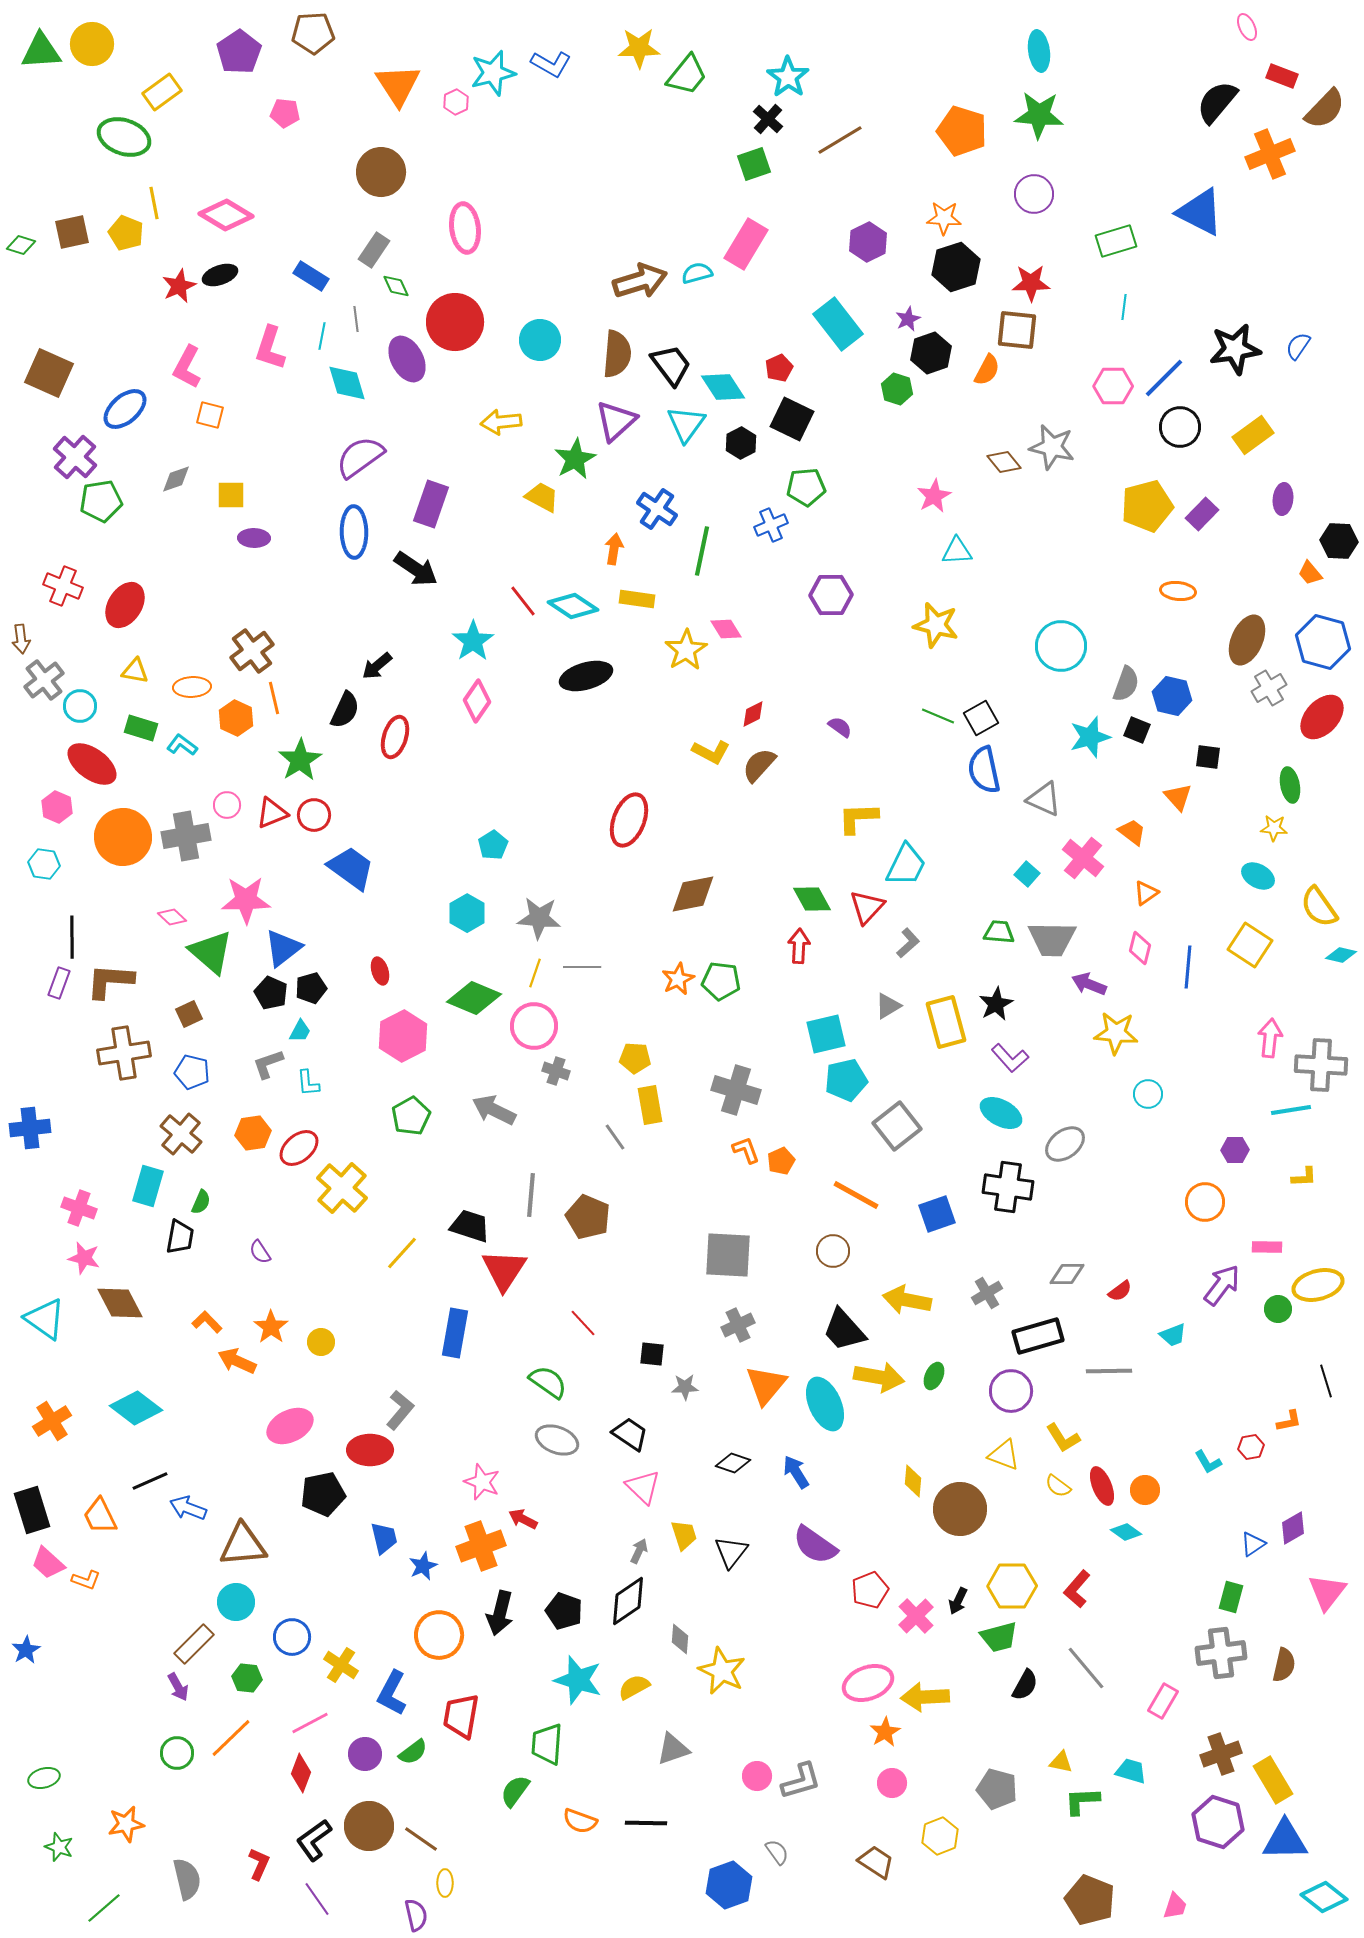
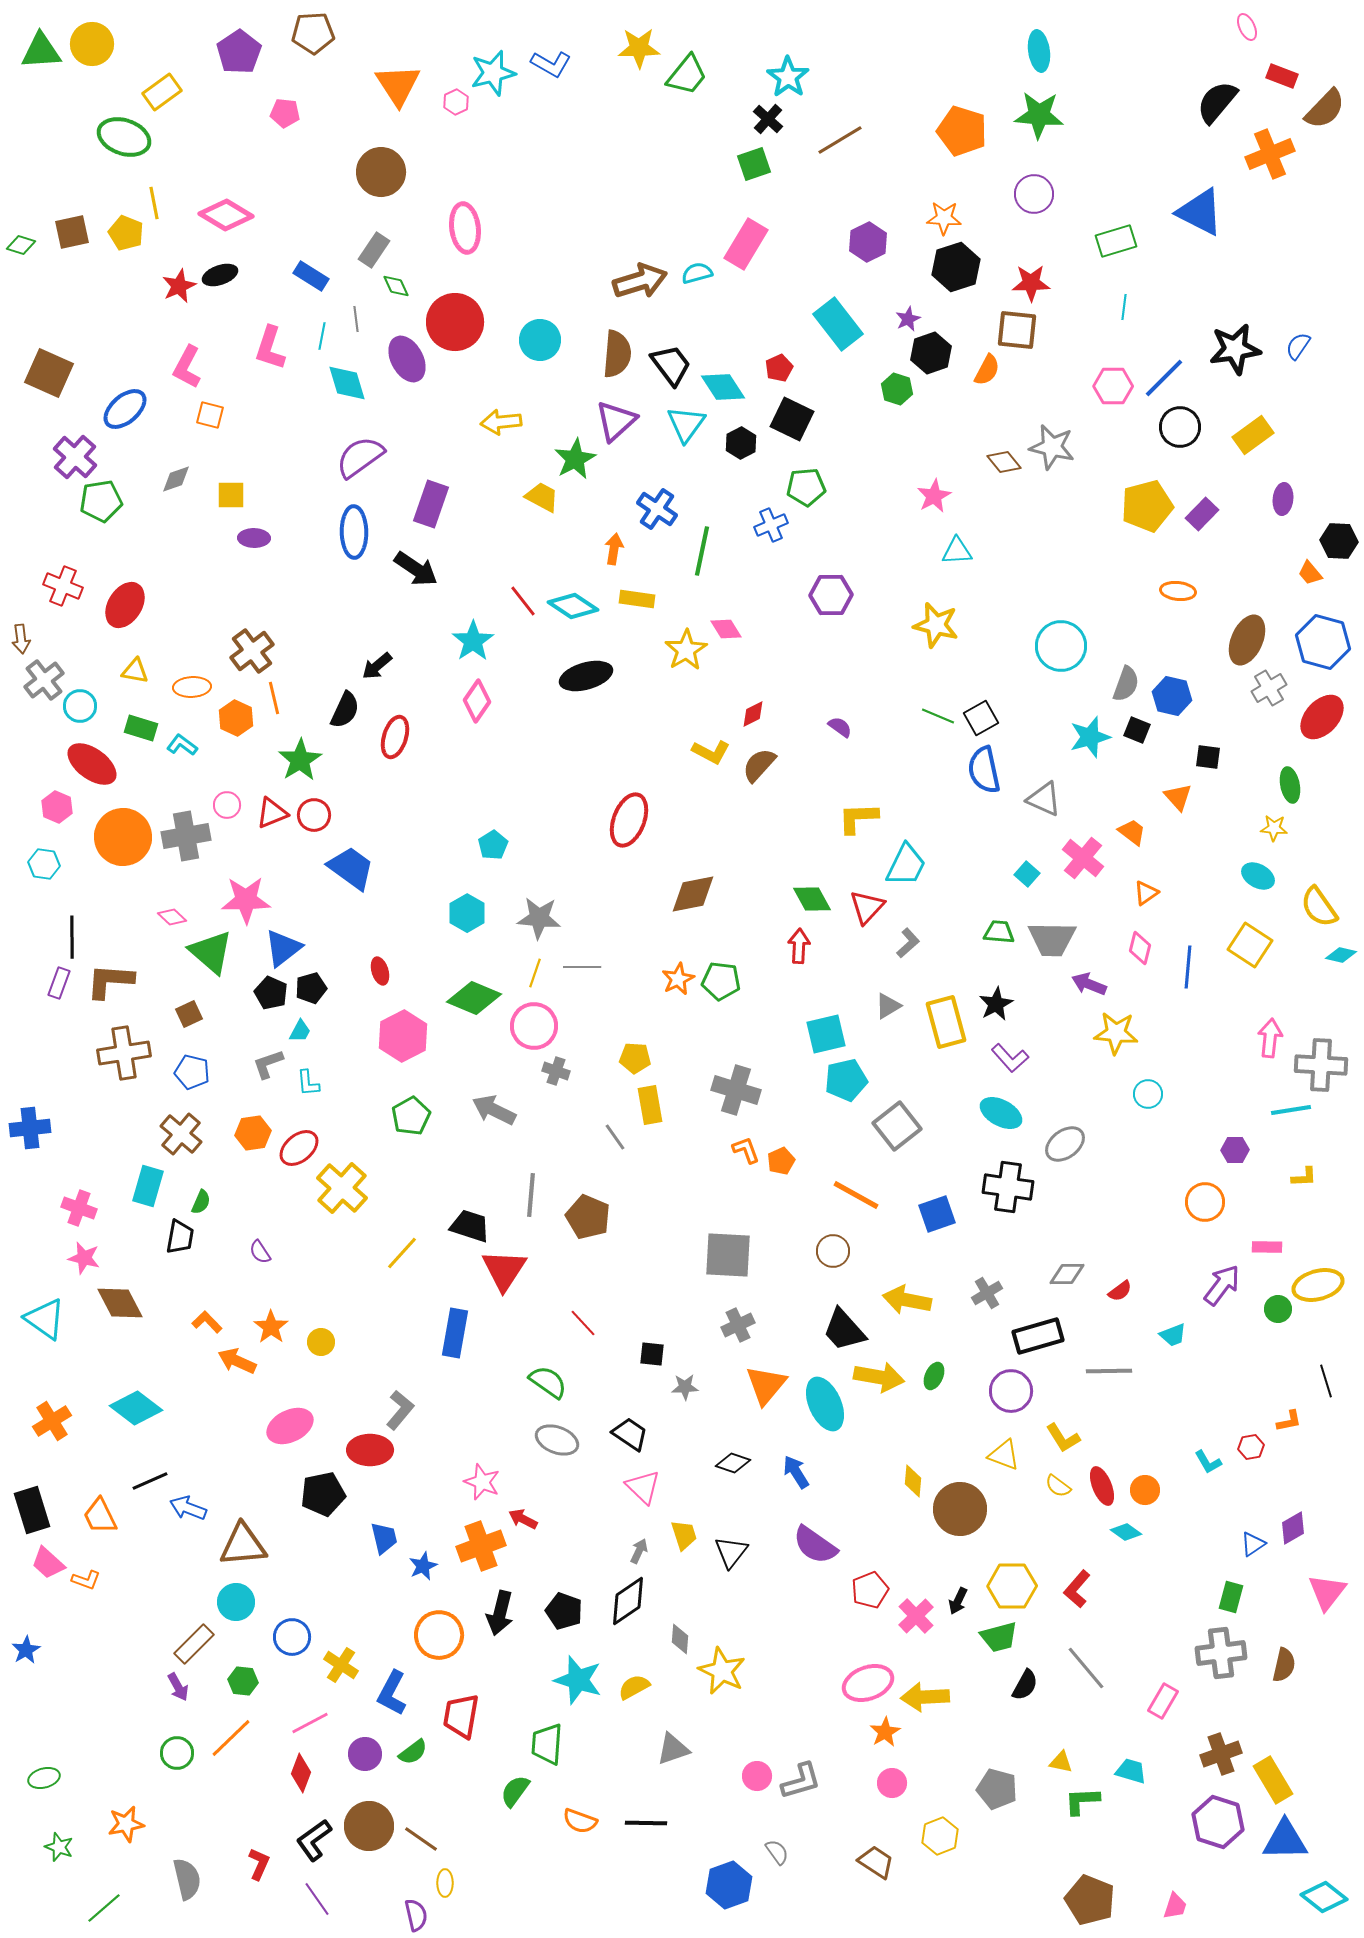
green hexagon at (247, 1678): moved 4 px left, 3 px down
